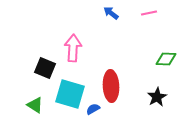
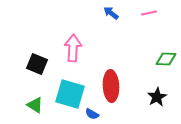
black square: moved 8 px left, 4 px up
blue semicircle: moved 1 px left, 5 px down; rotated 120 degrees counterclockwise
